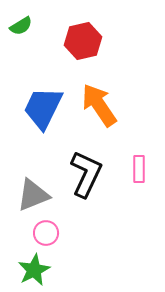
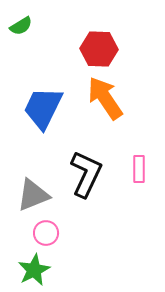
red hexagon: moved 16 px right, 8 px down; rotated 15 degrees clockwise
orange arrow: moved 6 px right, 7 px up
